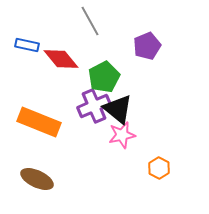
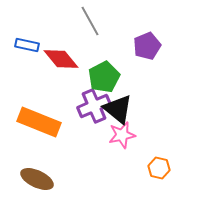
orange hexagon: rotated 15 degrees counterclockwise
